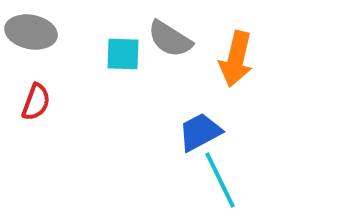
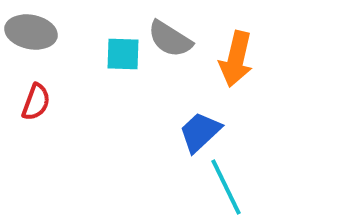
blue trapezoid: rotated 15 degrees counterclockwise
cyan line: moved 6 px right, 7 px down
